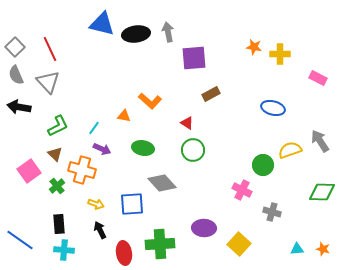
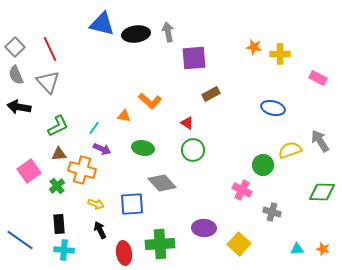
brown triangle at (55, 154): moved 4 px right; rotated 49 degrees counterclockwise
